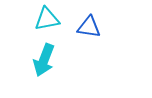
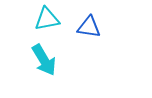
cyan arrow: rotated 52 degrees counterclockwise
